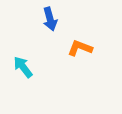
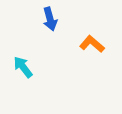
orange L-shape: moved 12 px right, 4 px up; rotated 20 degrees clockwise
